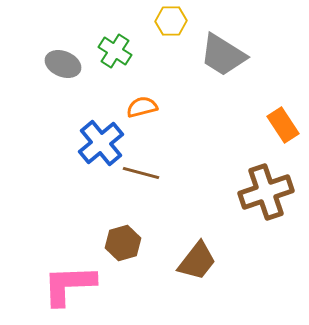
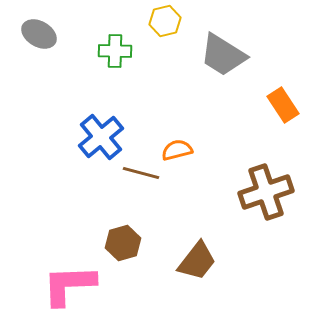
yellow hexagon: moved 6 px left; rotated 12 degrees counterclockwise
green cross: rotated 32 degrees counterclockwise
gray ellipse: moved 24 px left, 30 px up; rotated 8 degrees clockwise
orange semicircle: moved 35 px right, 43 px down
orange rectangle: moved 20 px up
blue cross: moved 6 px up
